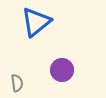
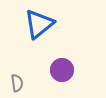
blue triangle: moved 3 px right, 2 px down
